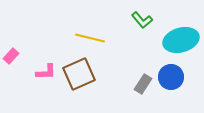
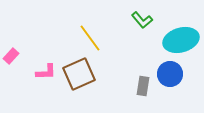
yellow line: rotated 40 degrees clockwise
blue circle: moved 1 px left, 3 px up
gray rectangle: moved 2 px down; rotated 24 degrees counterclockwise
